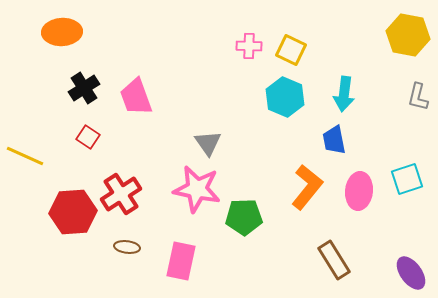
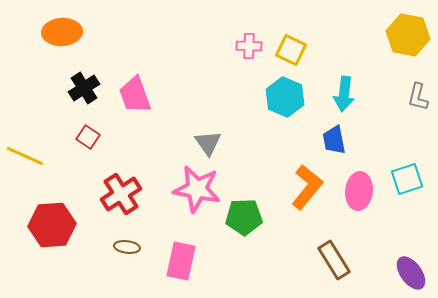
pink trapezoid: moved 1 px left, 2 px up
red hexagon: moved 21 px left, 13 px down
